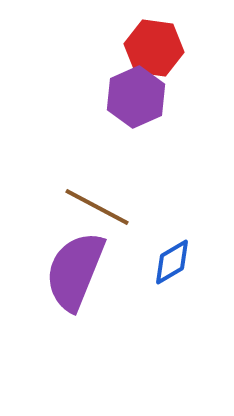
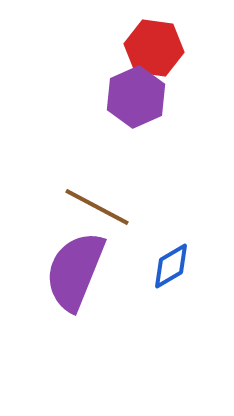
blue diamond: moved 1 px left, 4 px down
